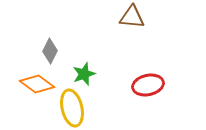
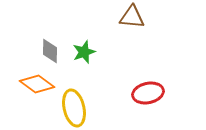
gray diamond: rotated 25 degrees counterclockwise
green star: moved 22 px up
red ellipse: moved 8 px down
yellow ellipse: moved 2 px right
